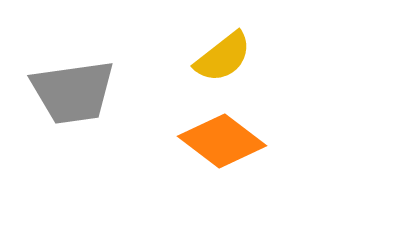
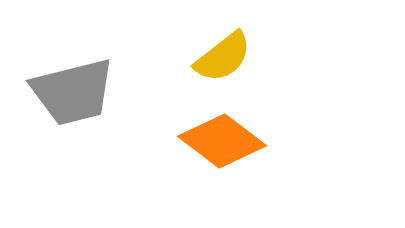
gray trapezoid: rotated 6 degrees counterclockwise
